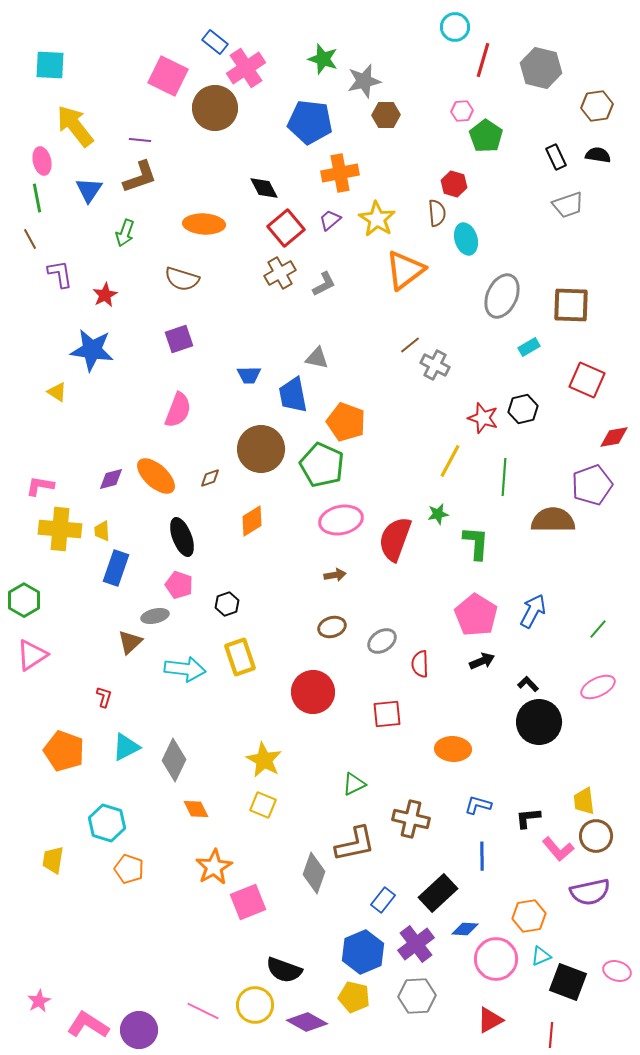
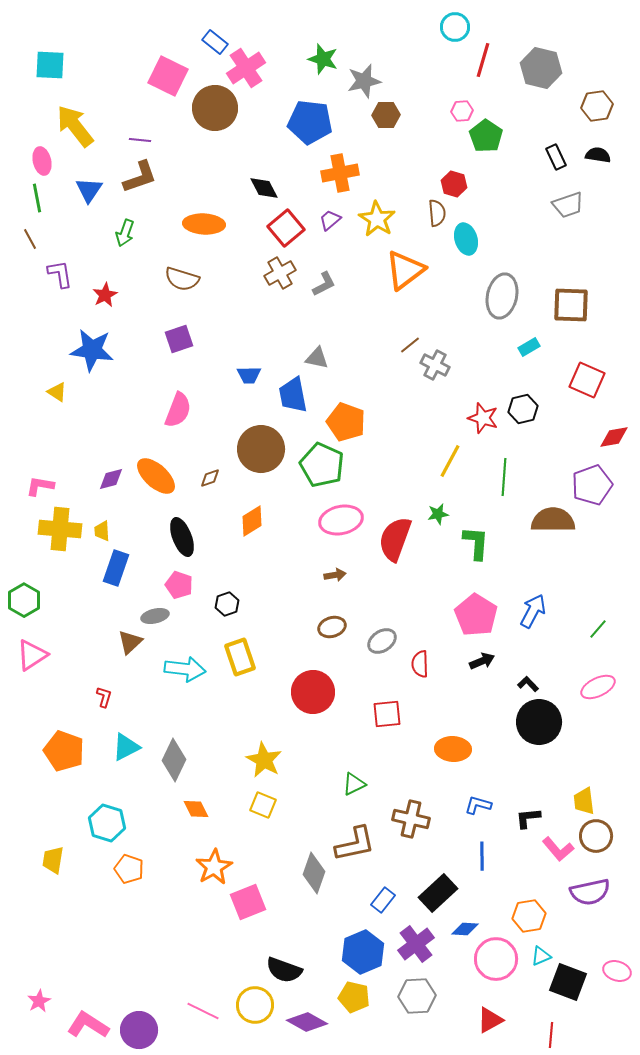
gray ellipse at (502, 296): rotated 12 degrees counterclockwise
